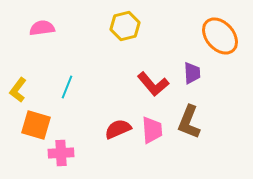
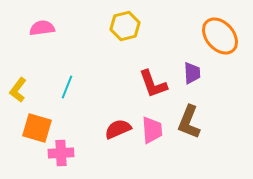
red L-shape: rotated 20 degrees clockwise
orange square: moved 1 px right, 3 px down
